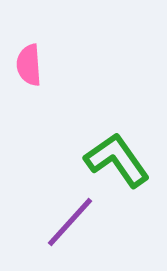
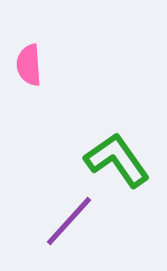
purple line: moved 1 px left, 1 px up
